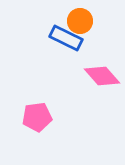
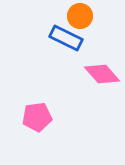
orange circle: moved 5 px up
pink diamond: moved 2 px up
